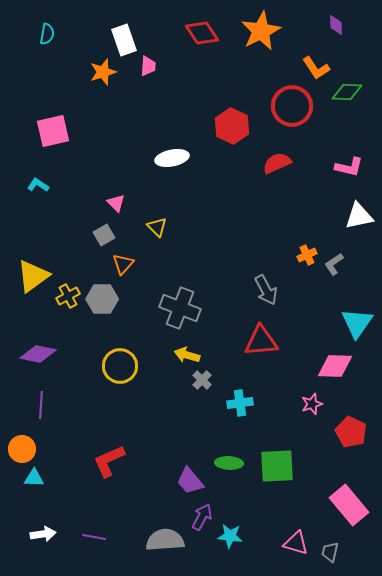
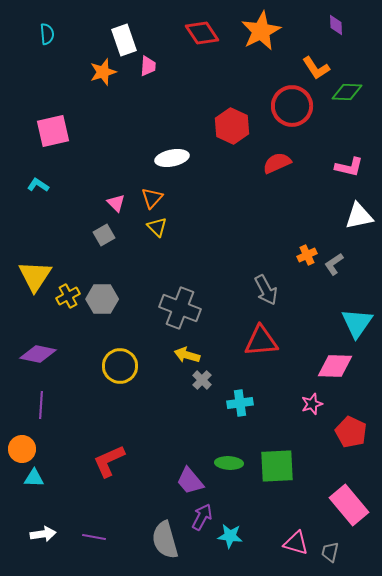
cyan semicircle at (47, 34): rotated 15 degrees counterclockwise
orange triangle at (123, 264): moved 29 px right, 66 px up
yellow triangle at (33, 276): moved 2 px right; rotated 21 degrees counterclockwise
gray semicircle at (165, 540): rotated 102 degrees counterclockwise
